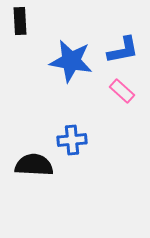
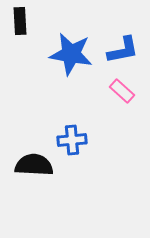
blue star: moved 7 px up
